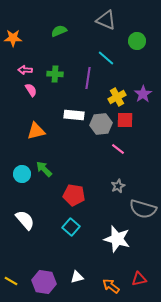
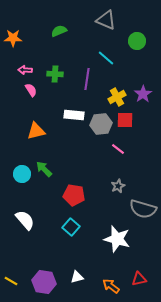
purple line: moved 1 px left, 1 px down
